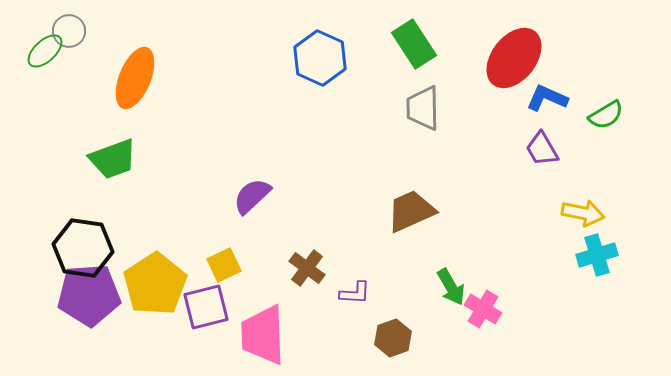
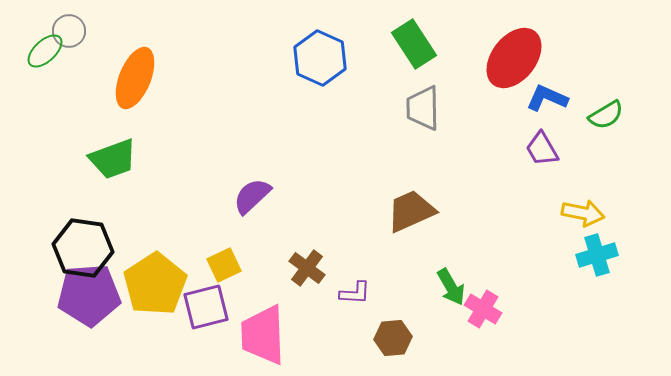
brown hexagon: rotated 15 degrees clockwise
